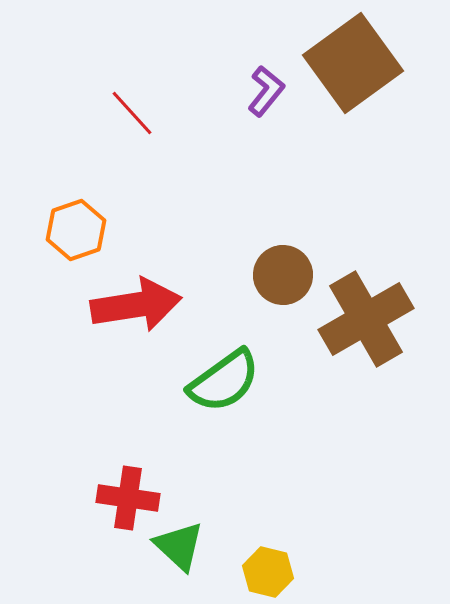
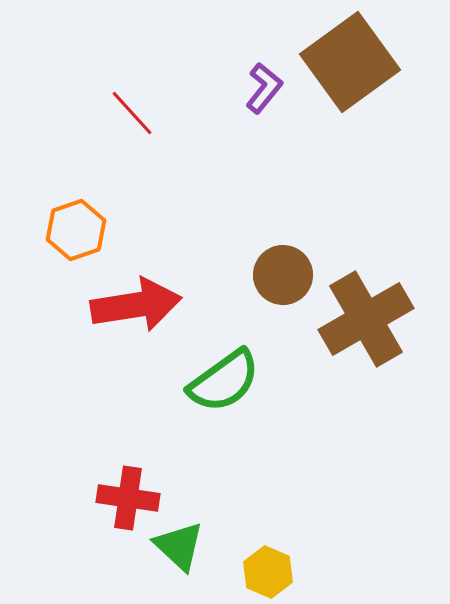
brown square: moved 3 px left, 1 px up
purple L-shape: moved 2 px left, 3 px up
yellow hexagon: rotated 9 degrees clockwise
